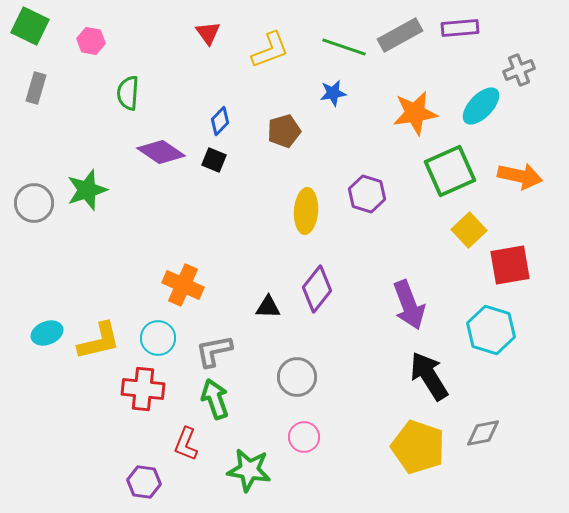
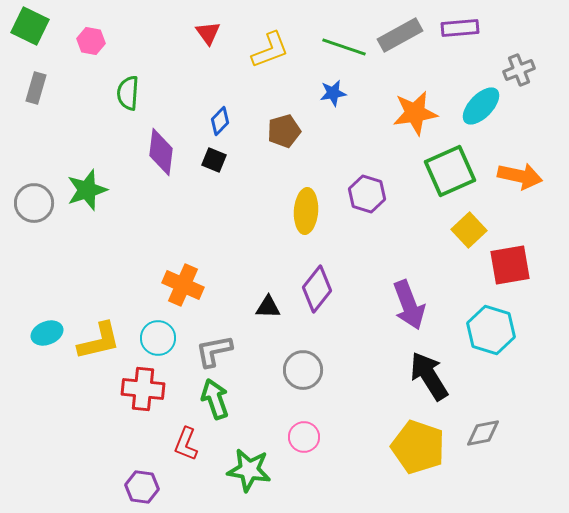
purple diamond at (161, 152): rotated 63 degrees clockwise
gray circle at (297, 377): moved 6 px right, 7 px up
purple hexagon at (144, 482): moved 2 px left, 5 px down
